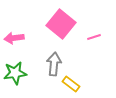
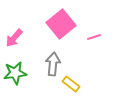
pink square: rotated 12 degrees clockwise
pink arrow: rotated 42 degrees counterclockwise
gray arrow: moved 1 px left
